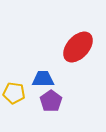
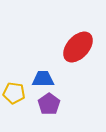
purple pentagon: moved 2 px left, 3 px down
